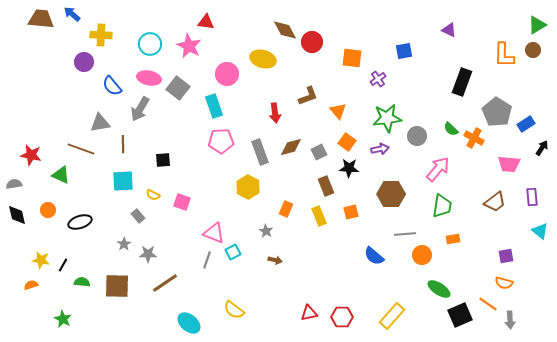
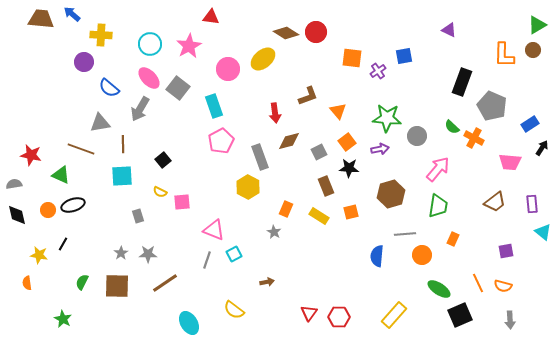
red triangle at (206, 22): moved 5 px right, 5 px up
brown diamond at (285, 30): moved 1 px right, 3 px down; rotated 30 degrees counterclockwise
red circle at (312, 42): moved 4 px right, 10 px up
pink star at (189, 46): rotated 15 degrees clockwise
blue square at (404, 51): moved 5 px down
yellow ellipse at (263, 59): rotated 55 degrees counterclockwise
pink circle at (227, 74): moved 1 px right, 5 px up
pink ellipse at (149, 78): rotated 35 degrees clockwise
purple cross at (378, 79): moved 8 px up
blue semicircle at (112, 86): moved 3 px left, 2 px down; rotated 10 degrees counterclockwise
gray pentagon at (497, 112): moved 5 px left, 6 px up; rotated 8 degrees counterclockwise
green star at (387, 118): rotated 12 degrees clockwise
blue rectangle at (526, 124): moved 4 px right
green semicircle at (451, 129): moved 1 px right, 2 px up
pink pentagon at (221, 141): rotated 25 degrees counterclockwise
orange square at (347, 142): rotated 18 degrees clockwise
brown diamond at (291, 147): moved 2 px left, 6 px up
gray rectangle at (260, 152): moved 5 px down
black square at (163, 160): rotated 35 degrees counterclockwise
pink trapezoid at (509, 164): moved 1 px right, 2 px up
cyan square at (123, 181): moved 1 px left, 5 px up
brown hexagon at (391, 194): rotated 16 degrees counterclockwise
yellow semicircle at (153, 195): moved 7 px right, 3 px up
purple rectangle at (532, 197): moved 7 px down
pink square at (182, 202): rotated 24 degrees counterclockwise
green trapezoid at (442, 206): moved 4 px left
gray rectangle at (138, 216): rotated 24 degrees clockwise
yellow rectangle at (319, 216): rotated 36 degrees counterclockwise
black ellipse at (80, 222): moved 7 px left, 17 px up
gray star at (266, 231): moved 8 px right, 1 px down
cyan triangle at (540, 231): moved 3 px right, 1 px down
pink triangle at (214, 233): moved 3 px up
orange rectangle at (453, 239): rotated 56 degrees counterclockwise
gray star at (124, 244): moved 3 px left, 9 px down
cyan square at (233, 252): moved 1 px right, 2 px down
blue semicircle at (374, 256): moved 3 px right; rotated 55 degrees clockwise
purple square at (506, 256): moved 5 px up
yellow star at (41, 260): moved 2 px left, 5 px up
brown arrow at (275, 260): moved 8 px left, 22 px down; rotated 24 degrees counterclockwise
black line at (63, 265): moved 21 px up
green semicircle at (82, 282): rotated 70 degrees counterclockwise
orange semicircle at (504, 283): moved 1 px left, 3 px down
orange semicircle at (31, 285): moved 4 px left, 2 px up; rotated 80 degrees counterclockwise
orange line at (488, 304): moved 10 px left, 21 px up; rotated 30 degrees clockwise
red triangle at (309, 313): rotated 42 degrees counterclockwise
yellow rectangle at (392, 316): moved 2 px right, 1 px up
red hexagon at (342, 317): moved 3 px left
cyan ellipse at (189, 323): rotated 20 degrees clockwise
